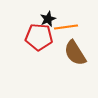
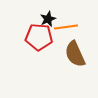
brown semicircle: moved 1 px down; rotated 8 degrees clockwise
